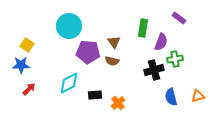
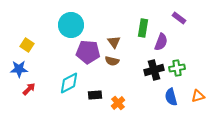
cyan circle: moved 2 px right, 1 px up
green cross: moved 2 px right, 9 px down
blue star: moved 2 px left, 4 px down
